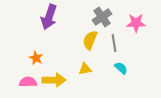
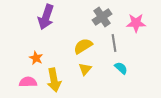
purple arrow: moved 3 px left
yellow semicircle: moved 7 px left, 6 px down; rotated 36 degrees clockwise
yellow triangle: rotated 40 degrees counterclockwise
yellow arrow: rotated 80 degrees clockwise
